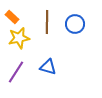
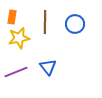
orange rectangle: rotated 56 degrees clockwise
brown line: moved 2 px left
blue triangle: rotated 36 degrees clockwise
purple line: rotated 35 degrees clockwise
